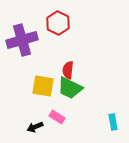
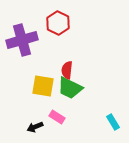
red semicircle: moved 1 px left
cyan rectangle: rotated 21 degrees counterclockwise
